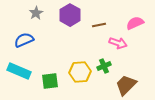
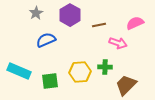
blue semicircle: moved 22 px right
green cross: moved 1 px right, 1 px down; rotated 24 degrees clockwise
